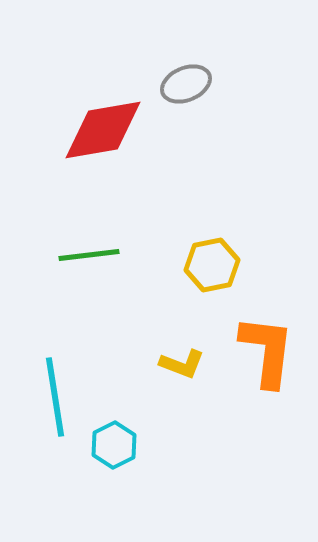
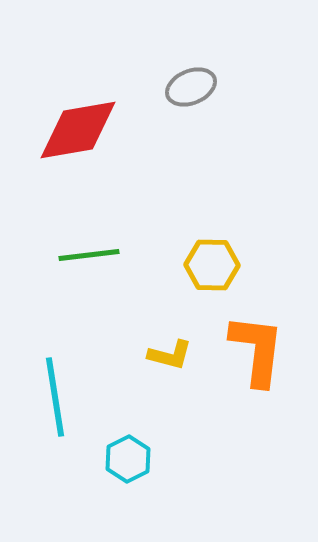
gray ellipse: moved 5 px right, 3 px down
red diamond: moved 25 px left
yellow hexagon: rotated 12 degrees clockwise
orange L-shape: moved 10 px left, 1 px up
yellow L-shape: moved 12 px left, 9 px up; rotated 6 degrees counterclockwise
cyan hexagon: moved 14 px right, 14 px down
